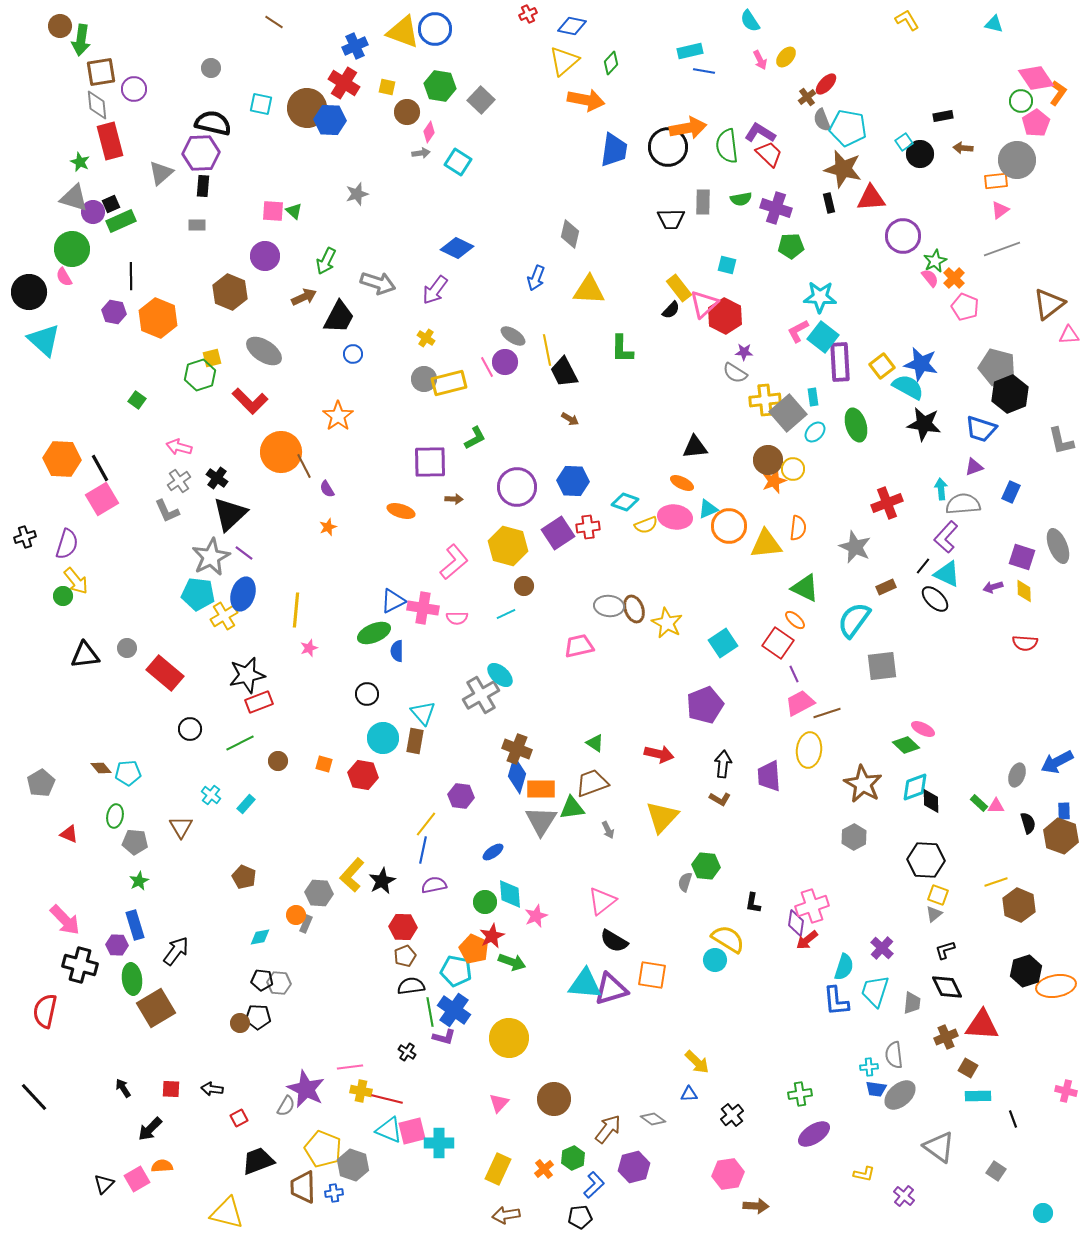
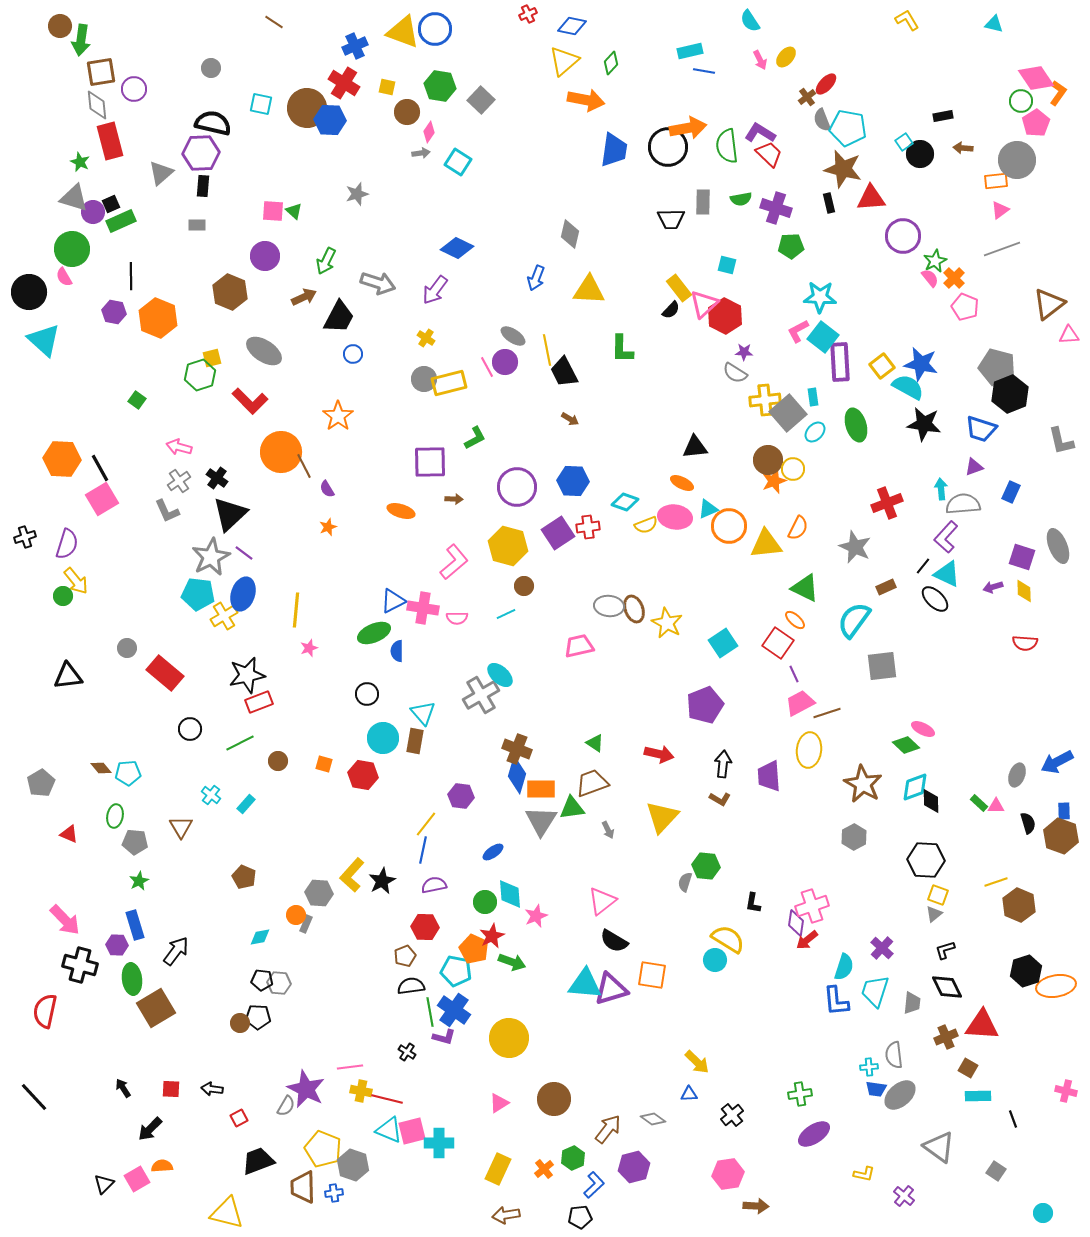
orange semicircle at (798, 528): rotated 20 degrees clockwise
black triangle at (85, 655): moved 17 px left, 21 px down
red hexagon at (403, 927): moved 22 px right
pink triangle at (499, 1103): rotated 15 degrees clockwise
